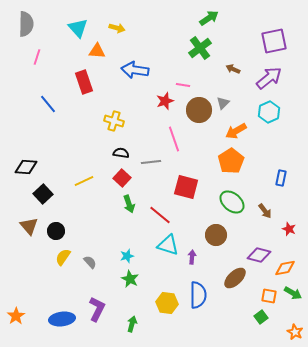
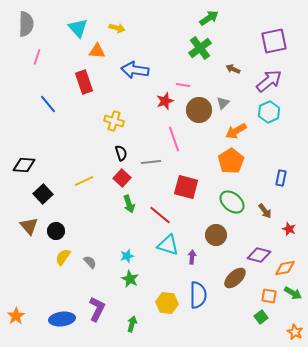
purple arrow at (269, 78): moved 3 px down
black semicircle at (121, 153): rotated 63 degrees clockwise
black diamond at (26, 167): moved 2 px left, 2 px up
